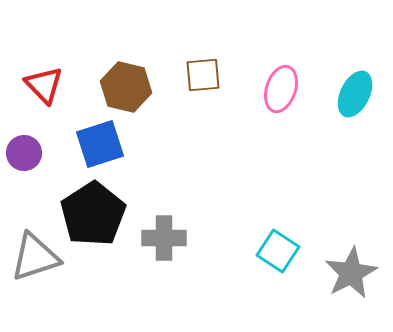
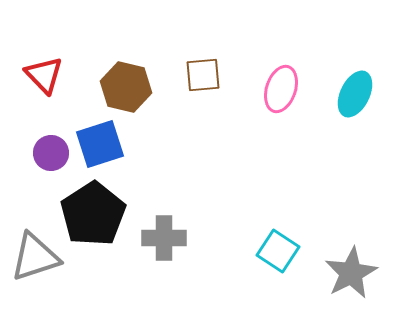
red triangle: moved 10 px up
purple circle: moved 27 px right
